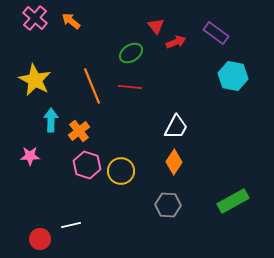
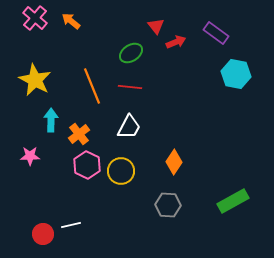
cyan hexagon: moved 3 px right, 2 px up
white trapezoid: moved 47 px left
orange cross: moved 3 px down
pink hexagon: rotated 8 degrees clockwise
red circle: moved 3 px right, 5 px up
